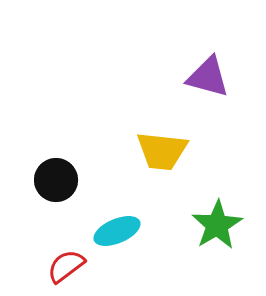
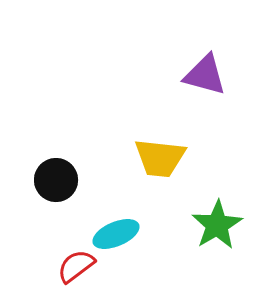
purple triangle: moved 3 px left, 2 px up
yellow trapezoid: moved 2 px left, 7 px down
cyan ellipse: moved 1 px left, 3 px down
red semicircle: moved 10 px right
